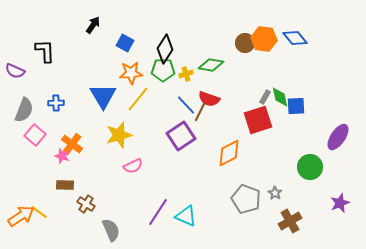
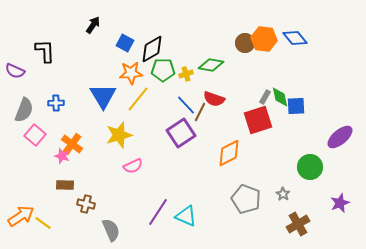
black diamond at (165, 49): moved 13 px left; rotated 28 degrees clockwise
red semicircle at (209, 99): moved 5 px right
purple square at (181, 136): moved 3 px up
purple ellipse at (338, 137): moved 2 px right; rotated 16 degrees clockwise
gray star at (275, 193): moved 8 px right, 1 px down
brown cross at (86, 204): rotated 18 degrees counterclockwise
yellow line at (39, 212): moved 4 px right, 11 px down
brown cross at (290, 221): moved 8 px right, 3 px down
